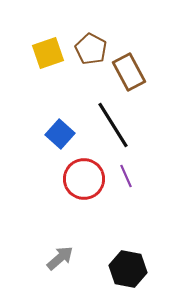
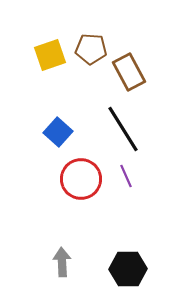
brown pentagon: rotated 24 degrees counterclockwise
yellow square: moved 2 px right, 2 px down
black line: moved 10 px right, 4 px down
blue square: moved 2 px left, 2 px up
red circle: moved 3 px left
gray arrow: moved 2 px right, 4 px down; rotated 52 degrees counterclockwise
black hexagon: rotated 12 degrees counterclockwise
